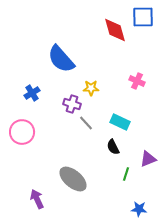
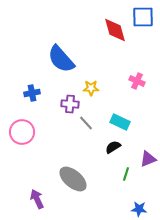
blue cross: rotated 21 degrees clockwise
purple cross: moved 2 px left; rotated 12 degrees counterclockwise
black semicircle: rotated 84 degrees clockwise
